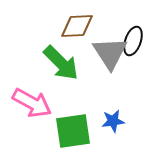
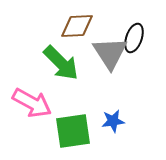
black ellipse: moved 1 px right, 3 px up
